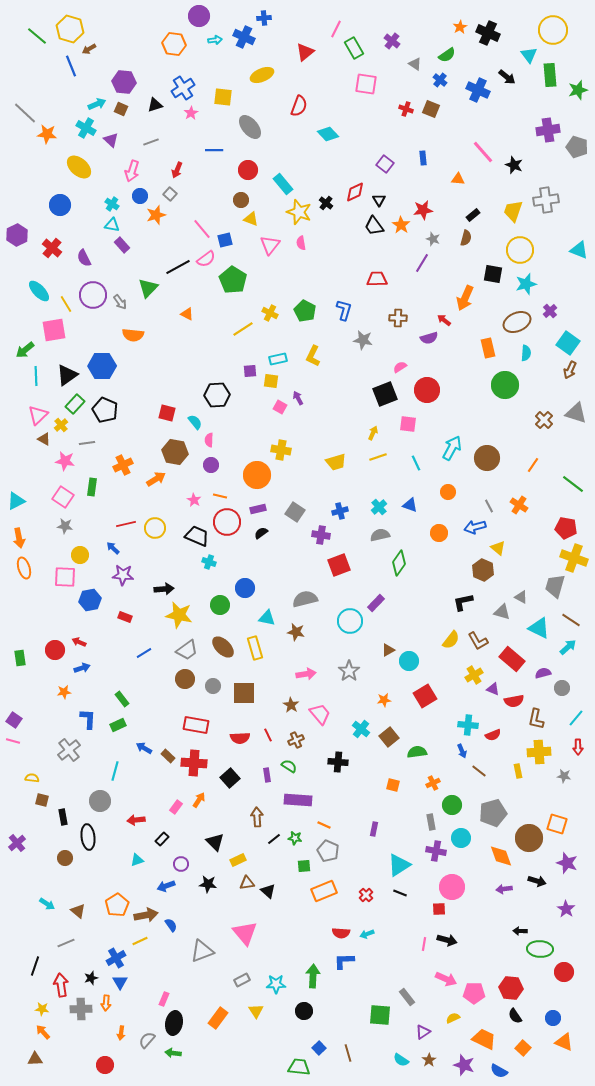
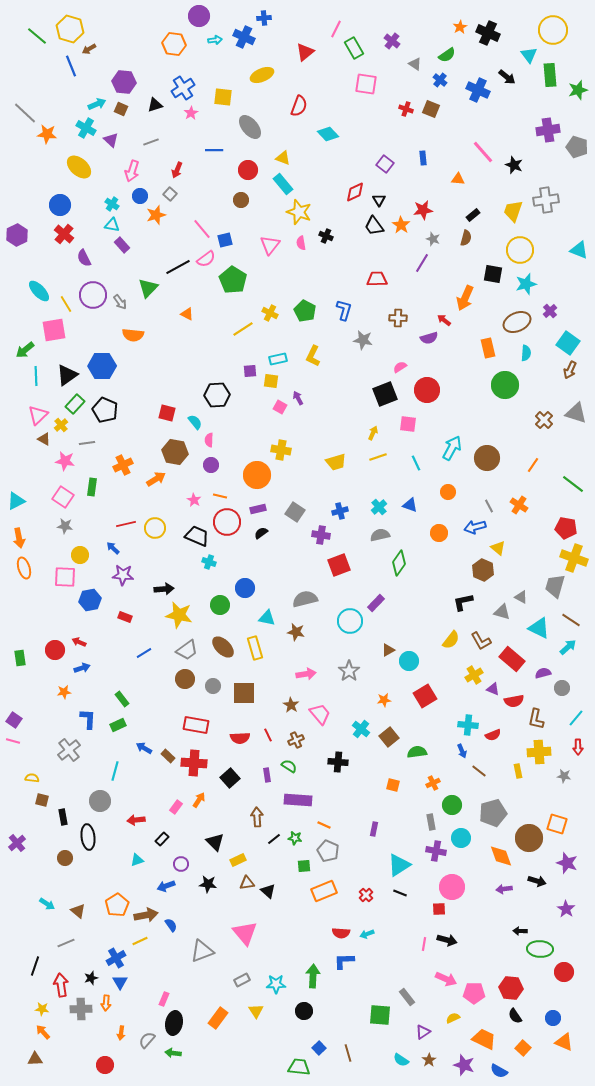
black cross at (326, 203): moved 33 px down; rotated 16 degrees counterclockwise
yellow triangle at (251, 219): moved 32 px right, 61 px up
red cross at (52, 248): moved 12 px right, 14 px up
brown L-shape at (478, 641): moved 3 px right
